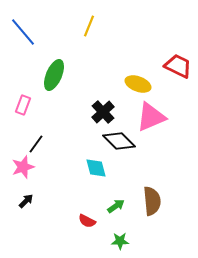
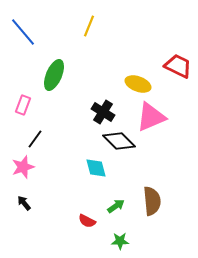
black cross: rotated 15 degrees counterclockwise
black line: moved 1 px left, 5 px up
black arrow: moved 2 px left, 2 px down; rotated 84 degrees counterclockwise
